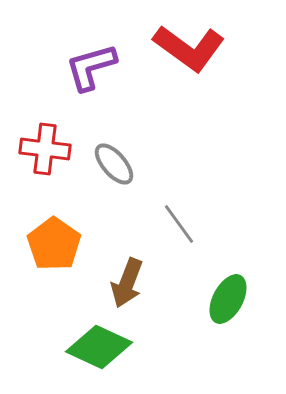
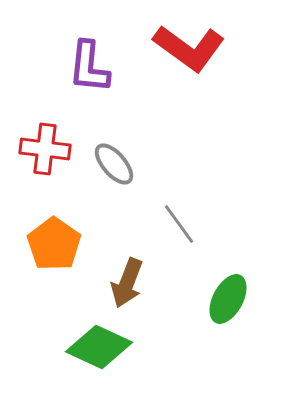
purple L-shape: moved 2 px left; rotated 68 degrees counterclockwise
